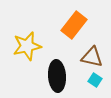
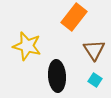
orange rectangle: moved 8 px up
yellow star: rotated 28 degrees clockwise
brown triangle: moved 2 px right, 7 px up; rotated 45 degrees clockwise
